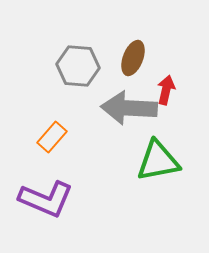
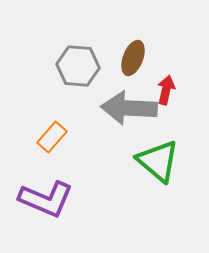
green triangle: rotated 51 degrees clockwise
